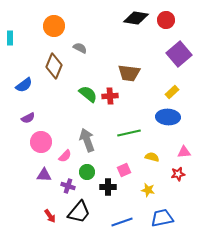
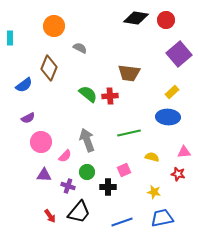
brown diamond: moved 5 px left, 2 px down
red star: rotated 24 degrees clockwise
yellow star: moved 6 px right, 2 px down
